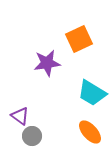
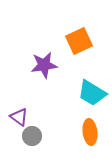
orange square: moved 2 px down
purple star: moved 3 px left, 2 px down
purple triangle: moved 1 px left, 1 px down
orange ellipse: rotated 35 degrees clockwise
